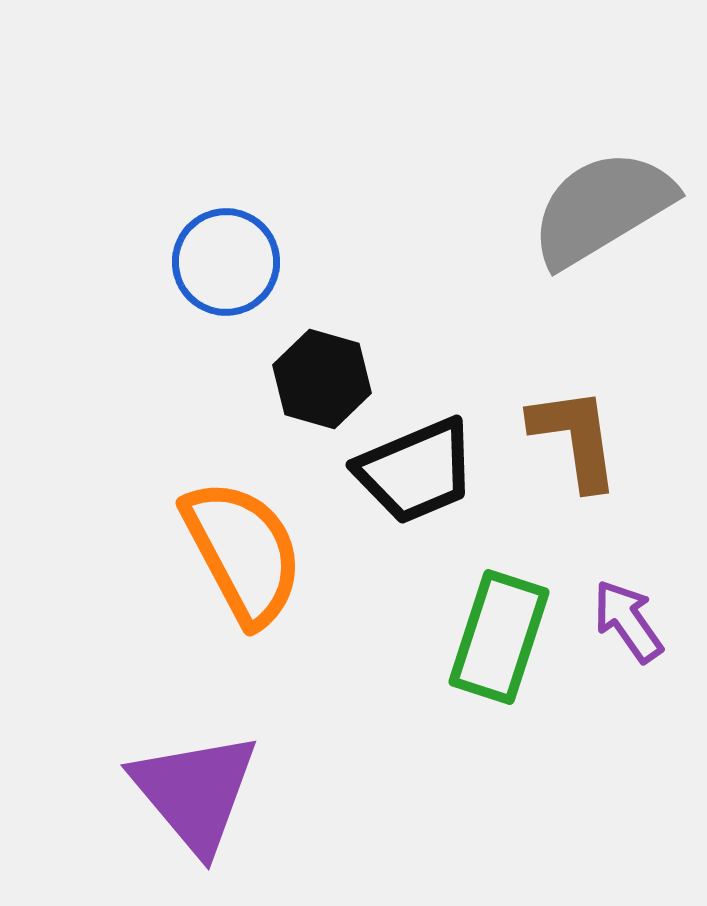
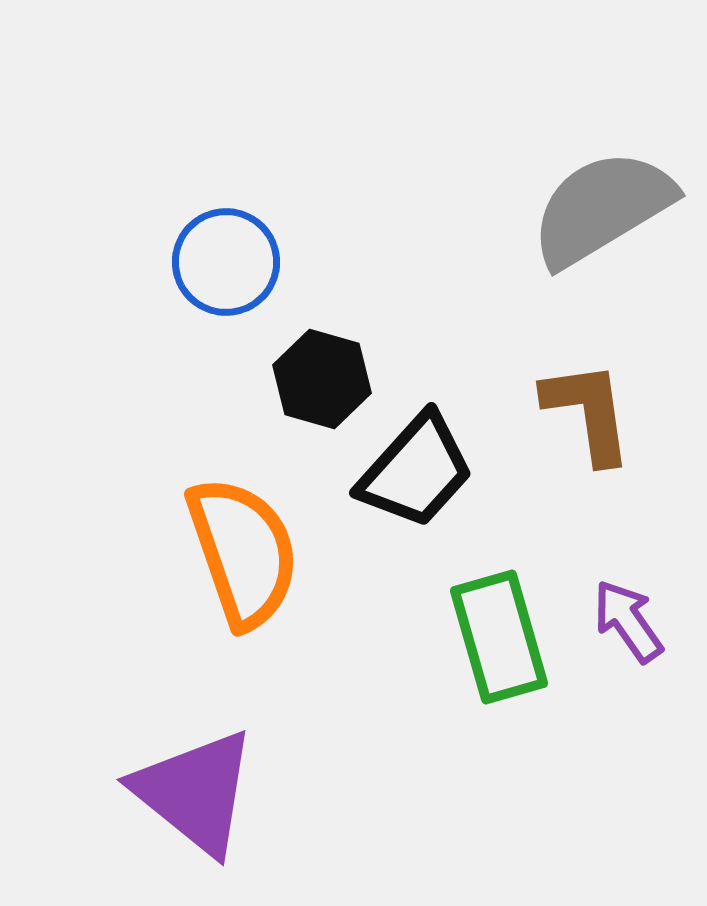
brown L-shape: moved 13 px right, 26 px up
black trapezoid: rotated 25 degrees counterclockwise
orange semicircle: rotated 9 degrees clockwise
green rectangle: rotated 34 degrees counterclockwise
purple triangle: rotated 11 degrees counterclockwise
